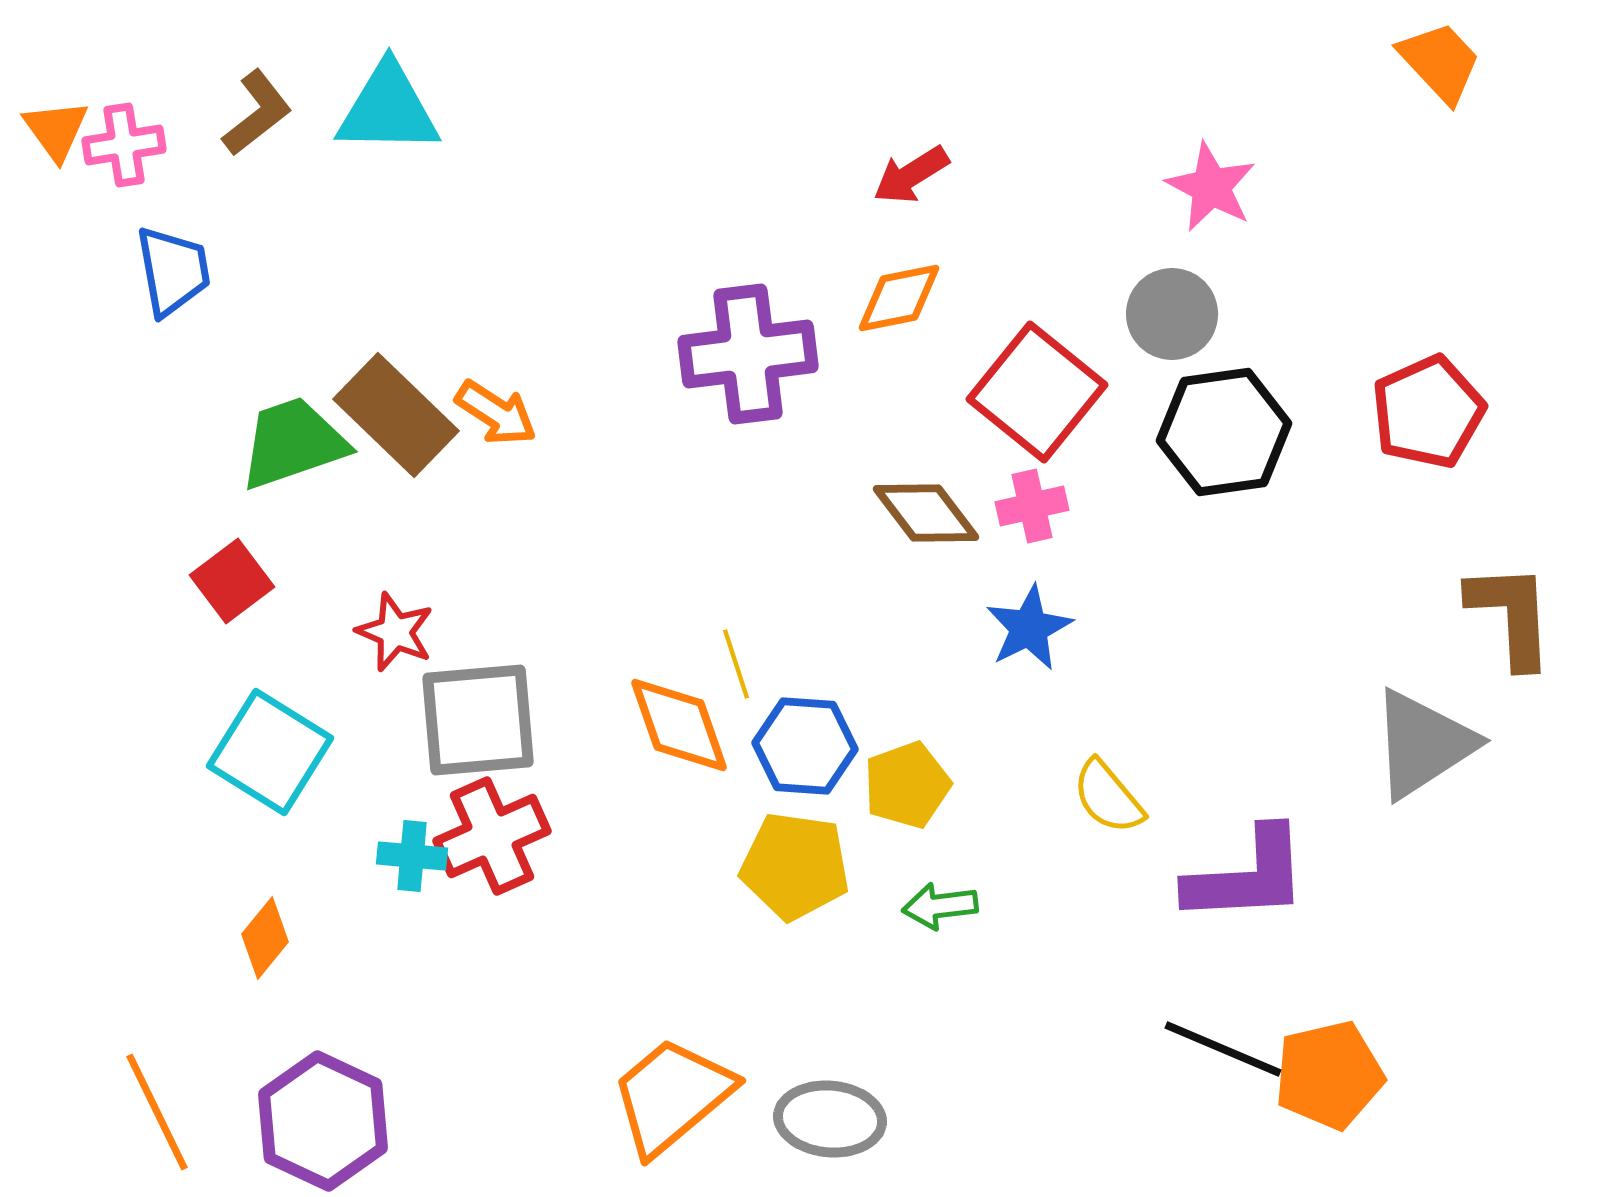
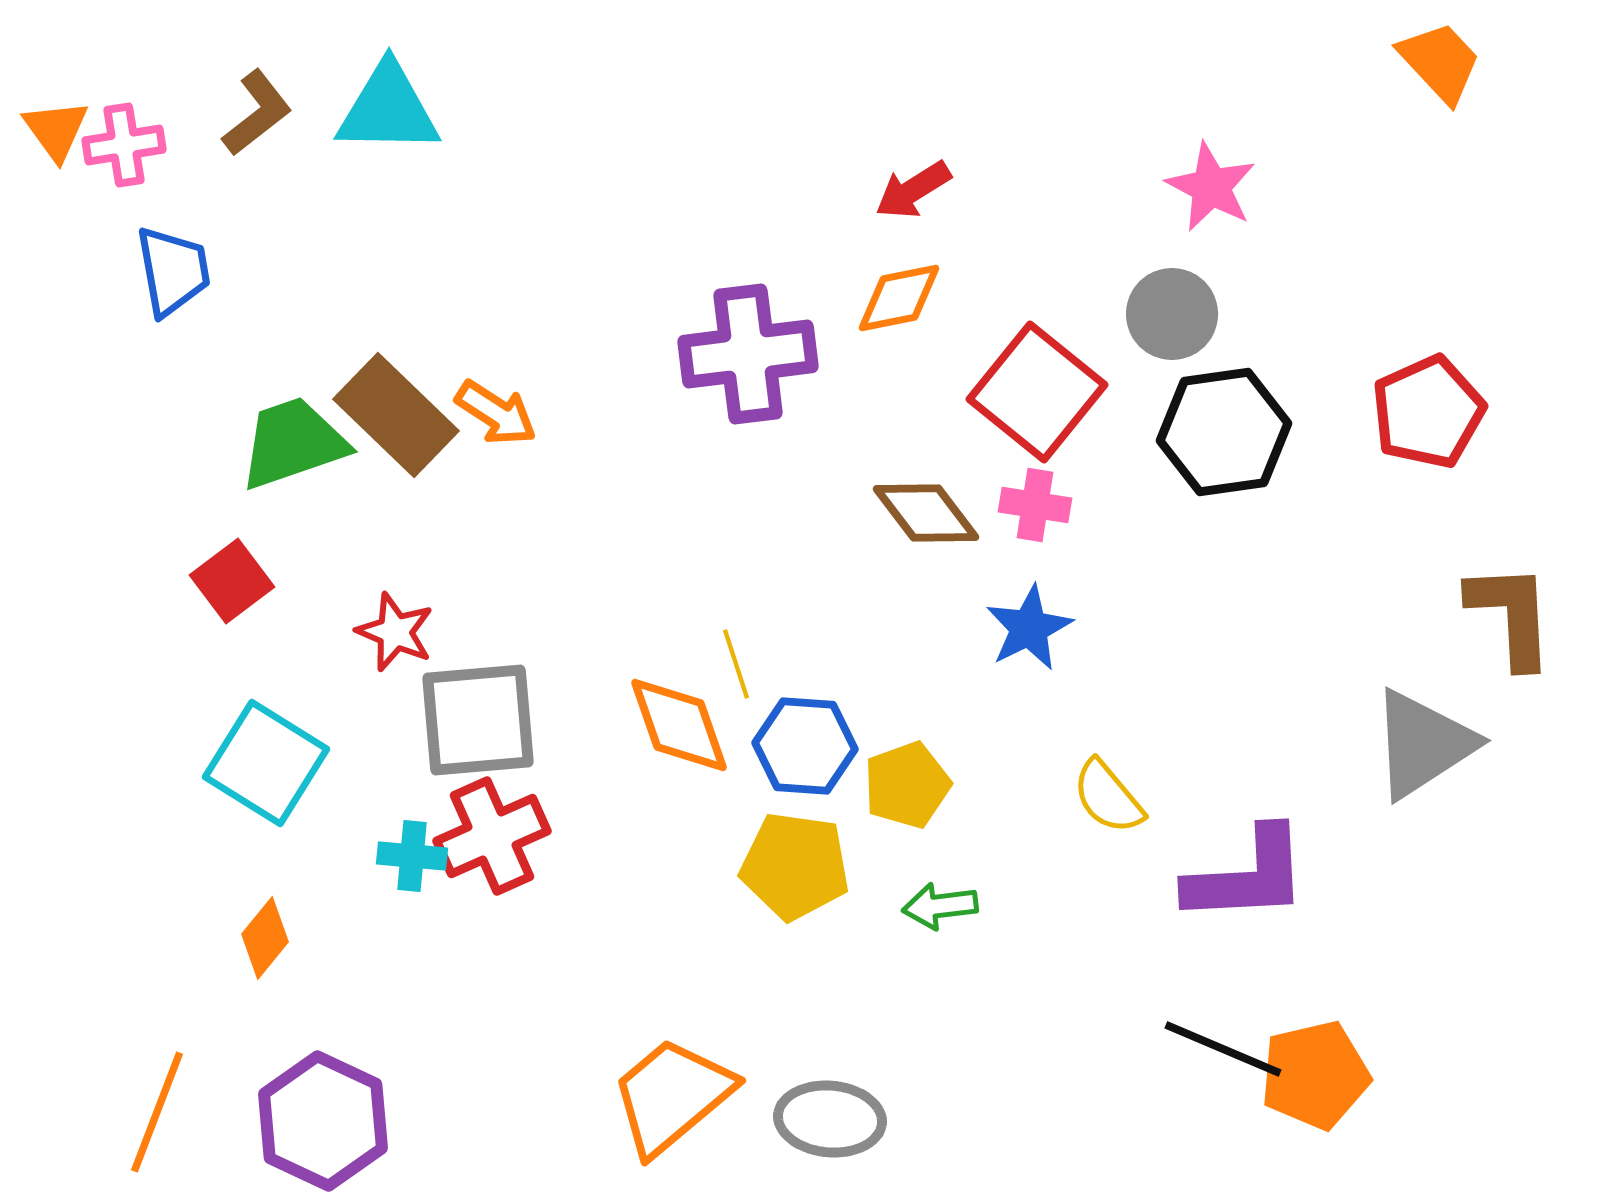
red arrow at (911, 175): moved 2 px right, 15 px down
pink cross at (1032, 506): moved 3 px right, 1 px up; rotated 22 degrees clockwise
cyan square at (270, 752): moved 4 px left, 11 px down
orange pentagon at (1329, 1075): moved 14 px left
orange line at (157, 1112): rotated 47 degrees clockwise
